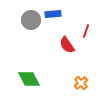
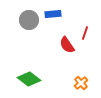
gray circle: moved 2 px left
red line: moved 1 px left, 2 px down
green diamond: rotated 25 degrees counterclockwise
